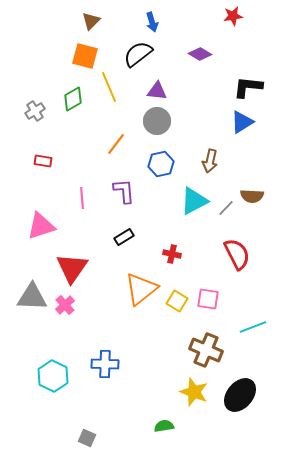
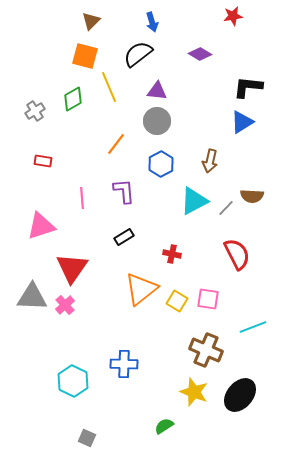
blue hexagon: rotated 15 degrees counterclockwise
blue cross: moved 19 px right
cyan hexagon: moved 20 px right, 5 px down
green semicircle: rotated 24 degrees counterclockwise
